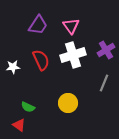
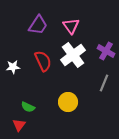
purple cross: moved 1 px down; rotated 30 degrees counterclockwise
white cross: rotated 20 degrees counterclockwise
red semicircle: moved 2 px right, 1 px down
yellow circle: moved 1 px up
red triangle: rotated 32 degrees clockwise
